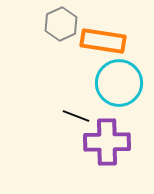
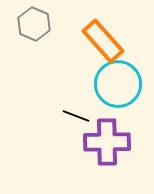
gray hexagon: moved 27 px left; rotated 12 degrees counterclockwise
orange rectangle: rotated 39 degrees clockwise
cyan circle: moved 1 px left, 1 px down
